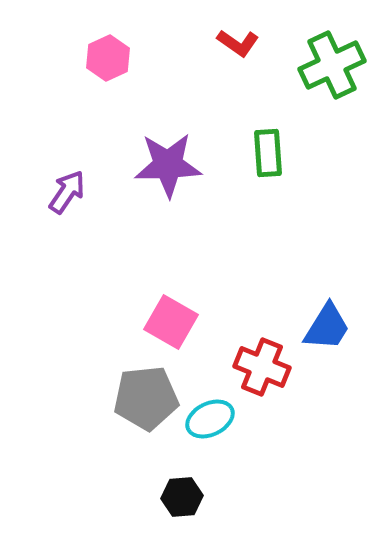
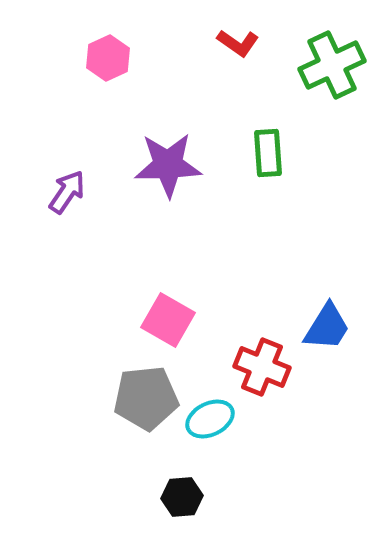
pink square: moved 3 px left, 2 px up
